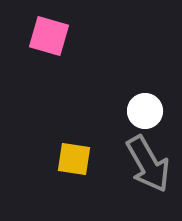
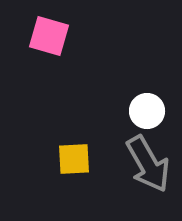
white circle: moved 2 px right
yellow square: rotated 12 degrees counterclockwise
